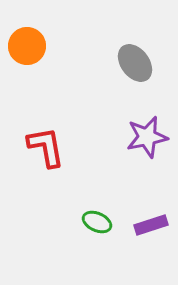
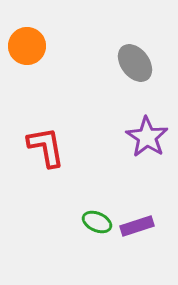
purple star: rotated 27 degrees counterclockwise
purple rectangle: moved 14 px left, 1 px down
